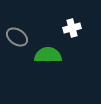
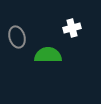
gray ellipse: rotated 40 degrees clockwise
